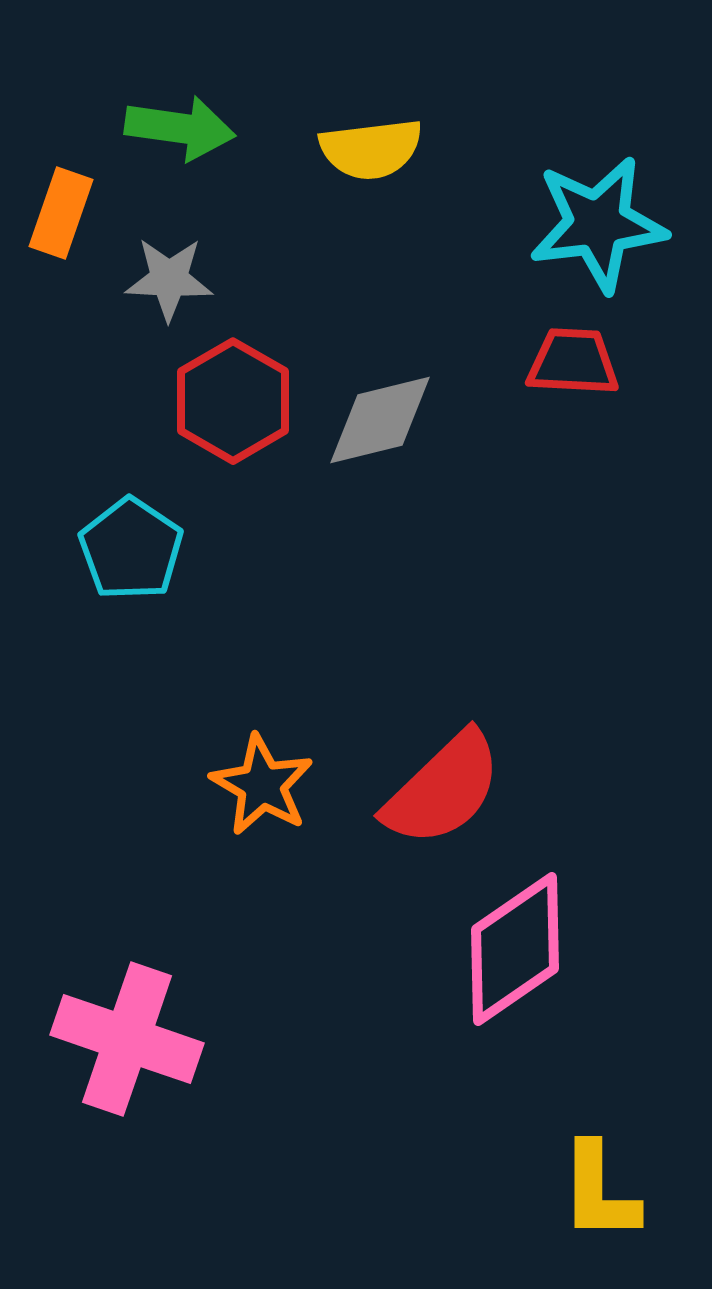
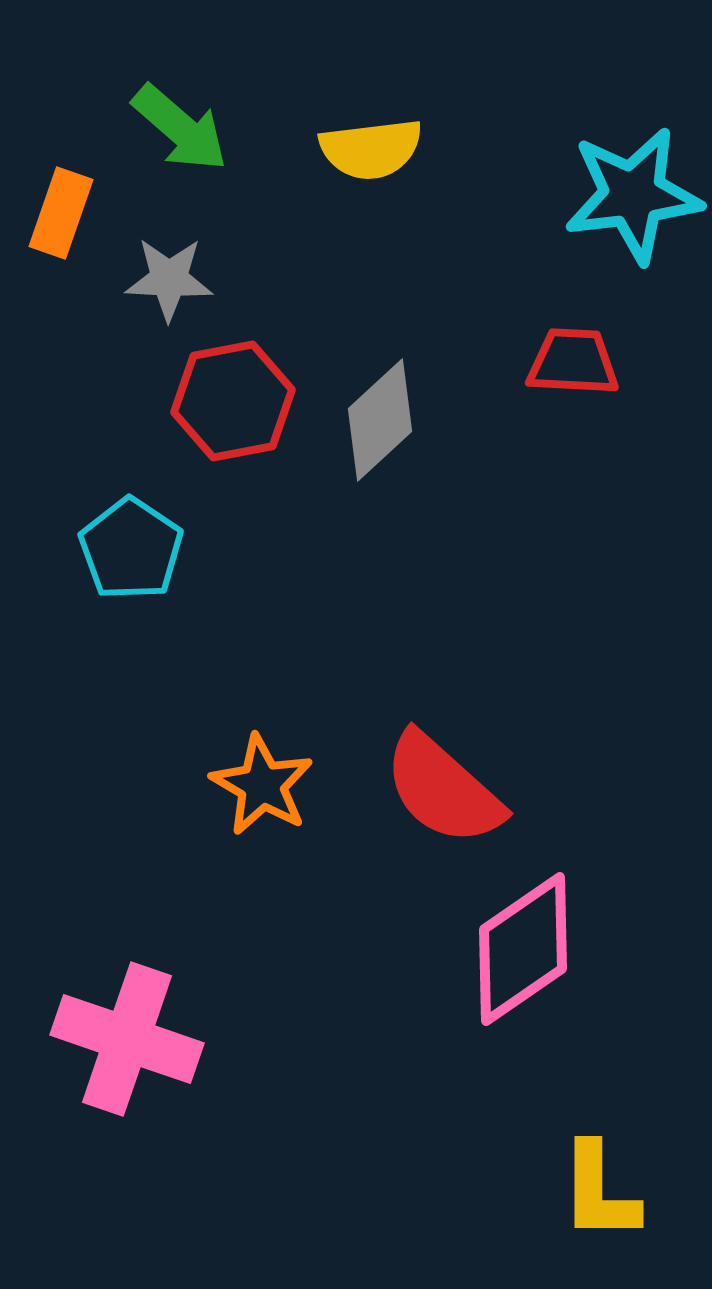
green arrow: rotated 33 degrees clockwise
cyan star: moved 35 px right, 29 px up
red hexagon: rotated 19 degrees clockwise
gray diamond: rotated 29 degrees counterclockwise
red semicircle: rotated 86 degrees clockwise
pink diamond: moved 8 px right
